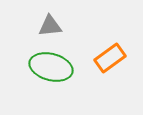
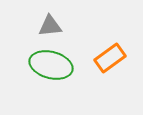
green ellipse: moved 2 px up
